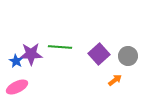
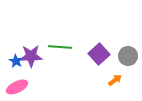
purple star: moved 2 px down
